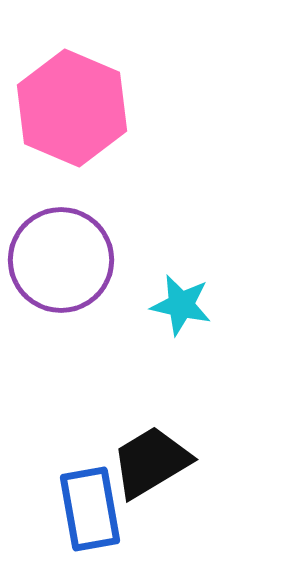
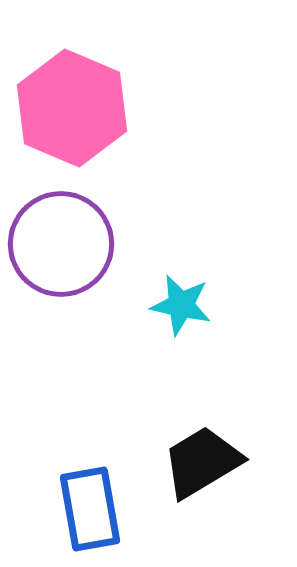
purple circle: moved 16 px up
black trapezoid: moved 51 px right
